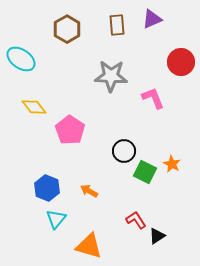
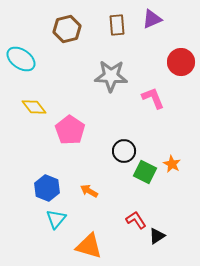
brown hexagon: rotated 16 degrees clockwise
